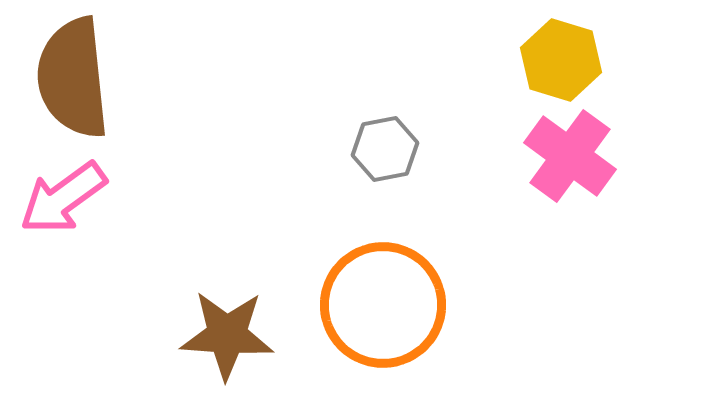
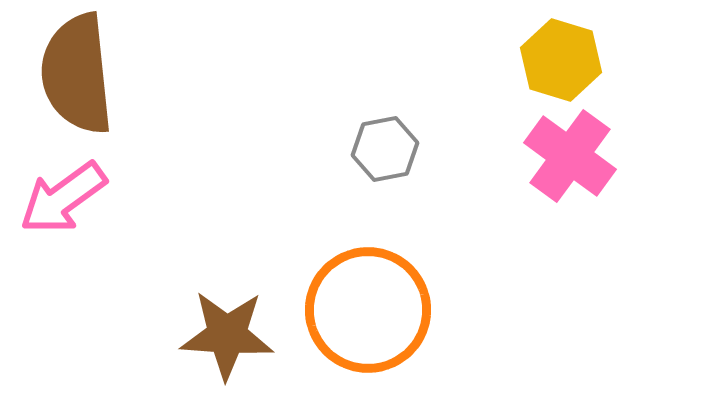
brown semicircle: moved 4 px right, 4 px up
orange circle: moved 15 px left, 5 px down
